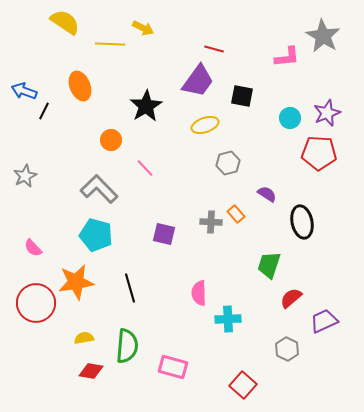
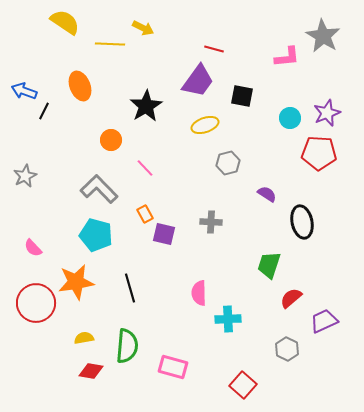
orange rectangle at (236, 214): moved 91 px left; rotated 12 degrees clockwise
